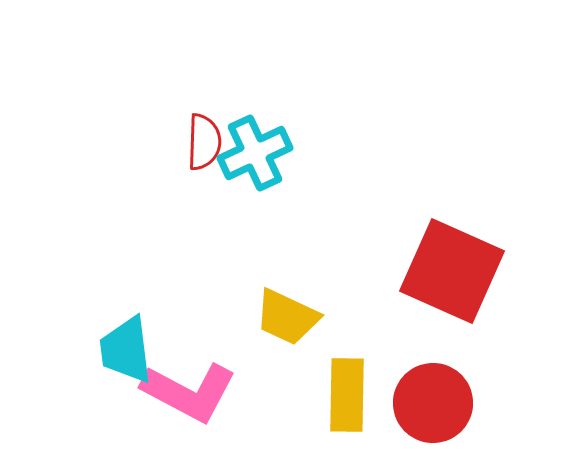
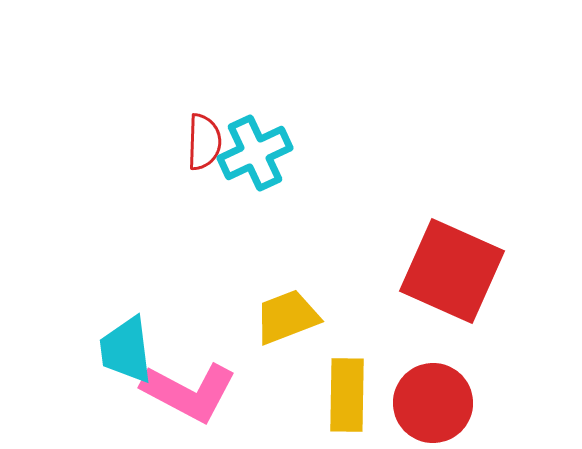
yellow trapezoid: rotated 134 degrees clockwise
